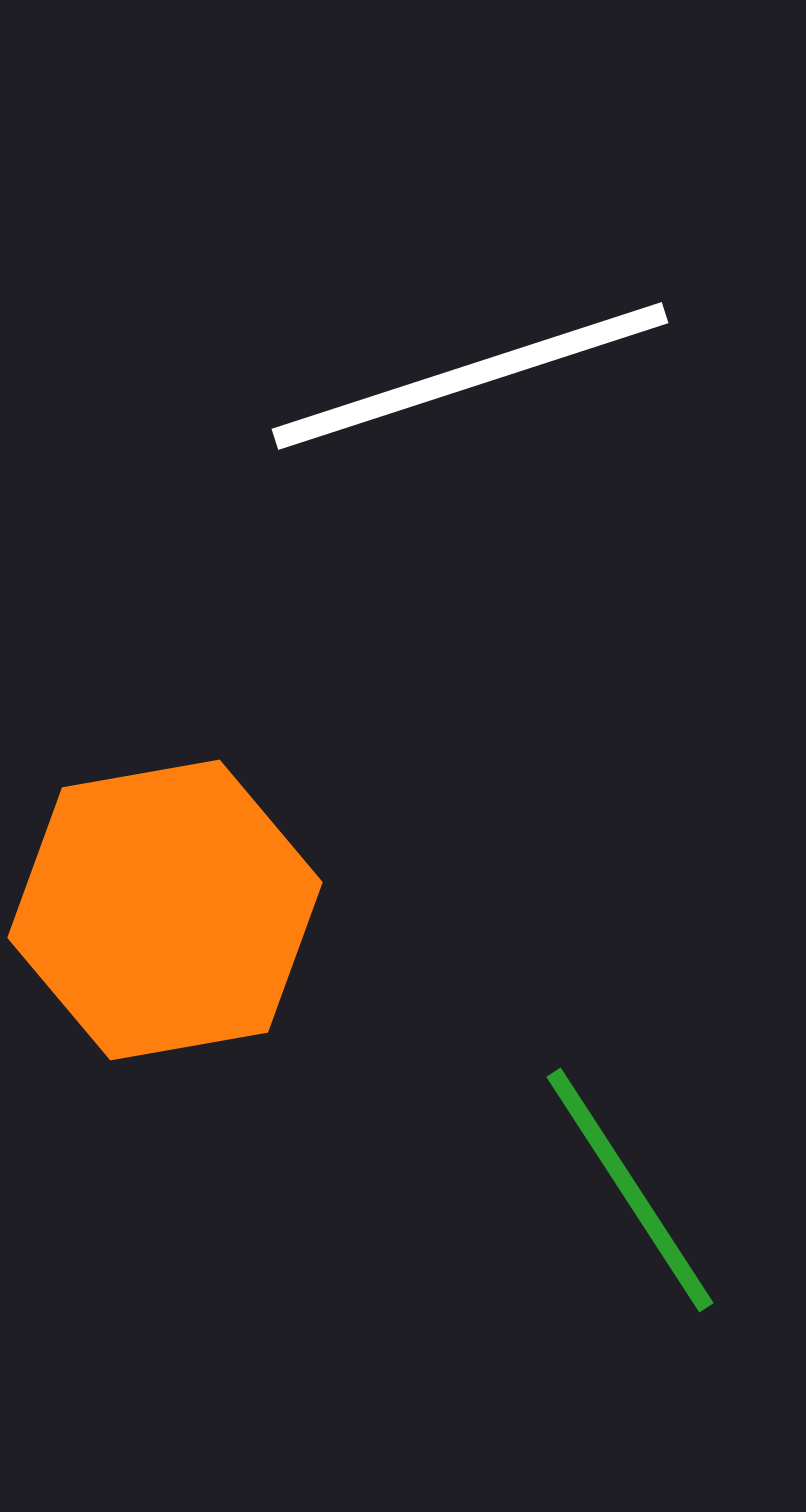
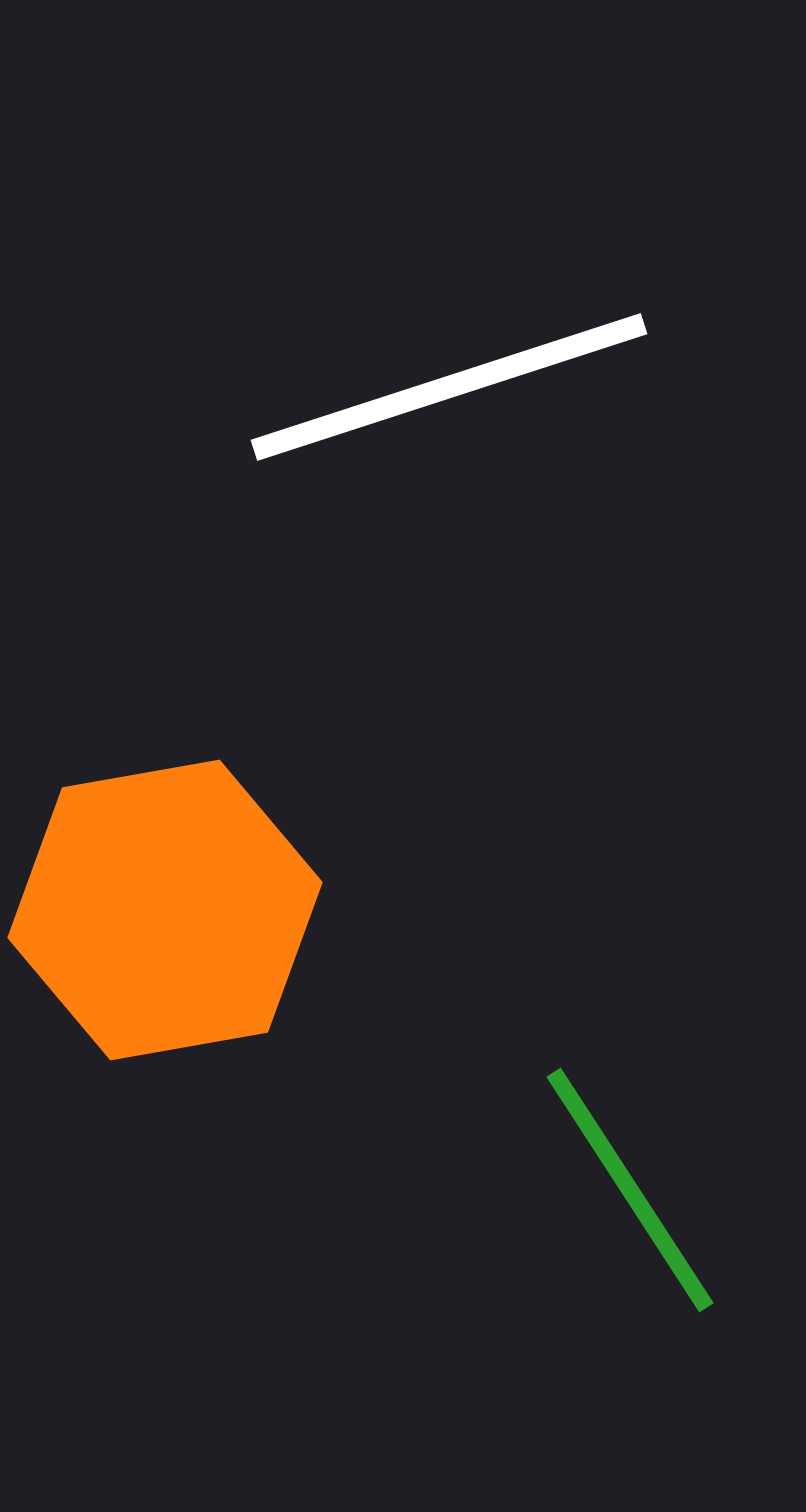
white line: moved 21 px left, 11 px down
